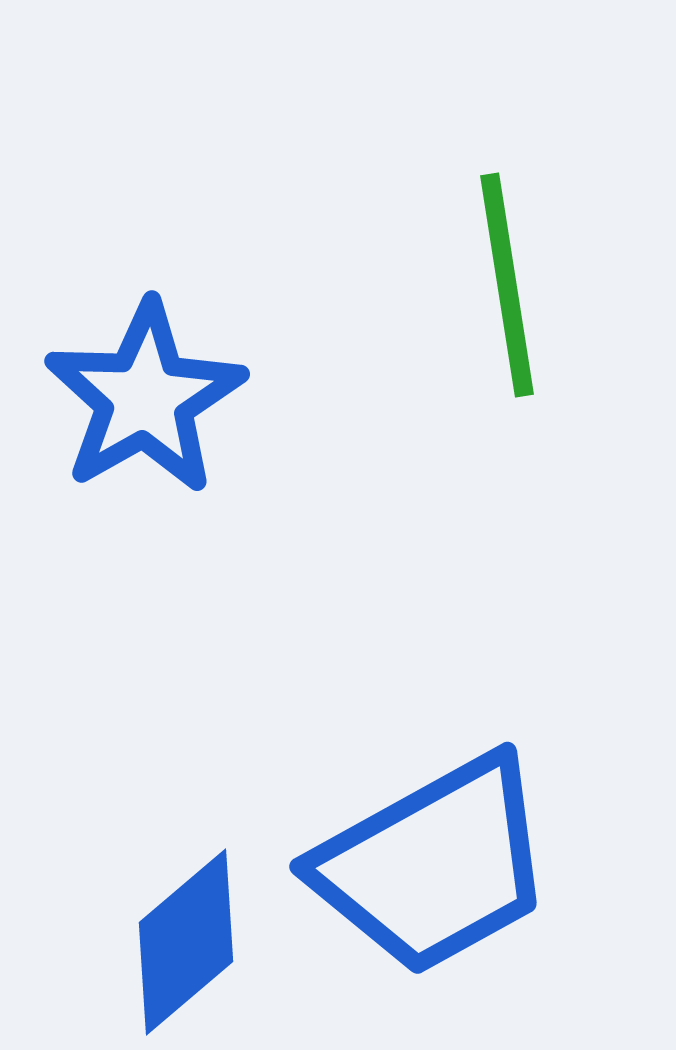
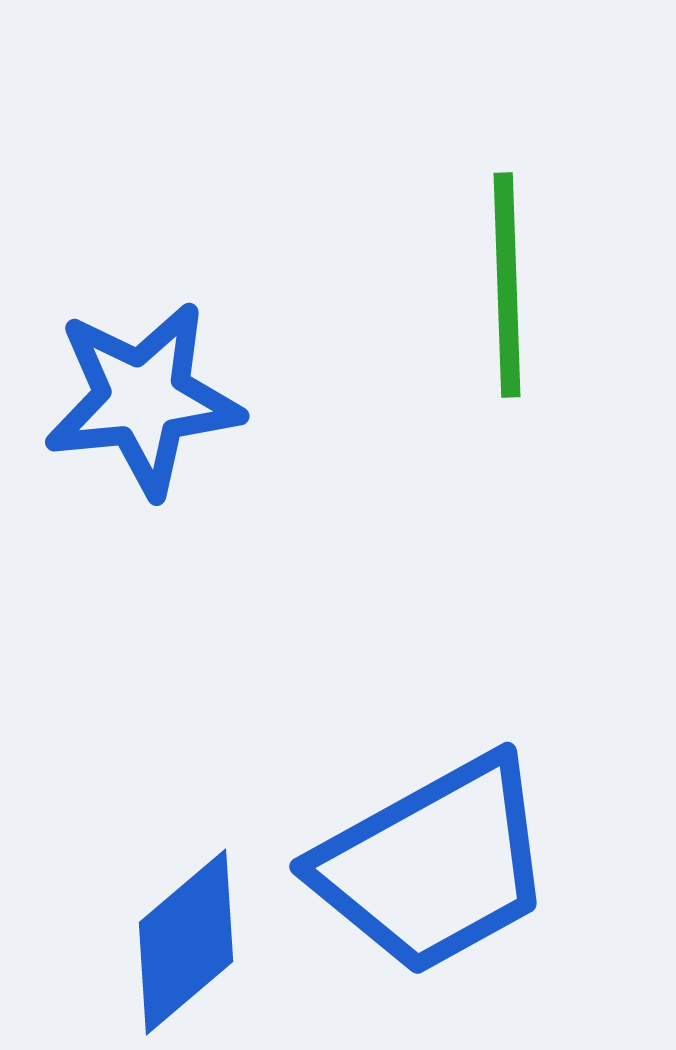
green line: rotated 7 degrees clockwise
blue star: moved 2 px left, 1 px down; rotated 24 degrees clockwise
